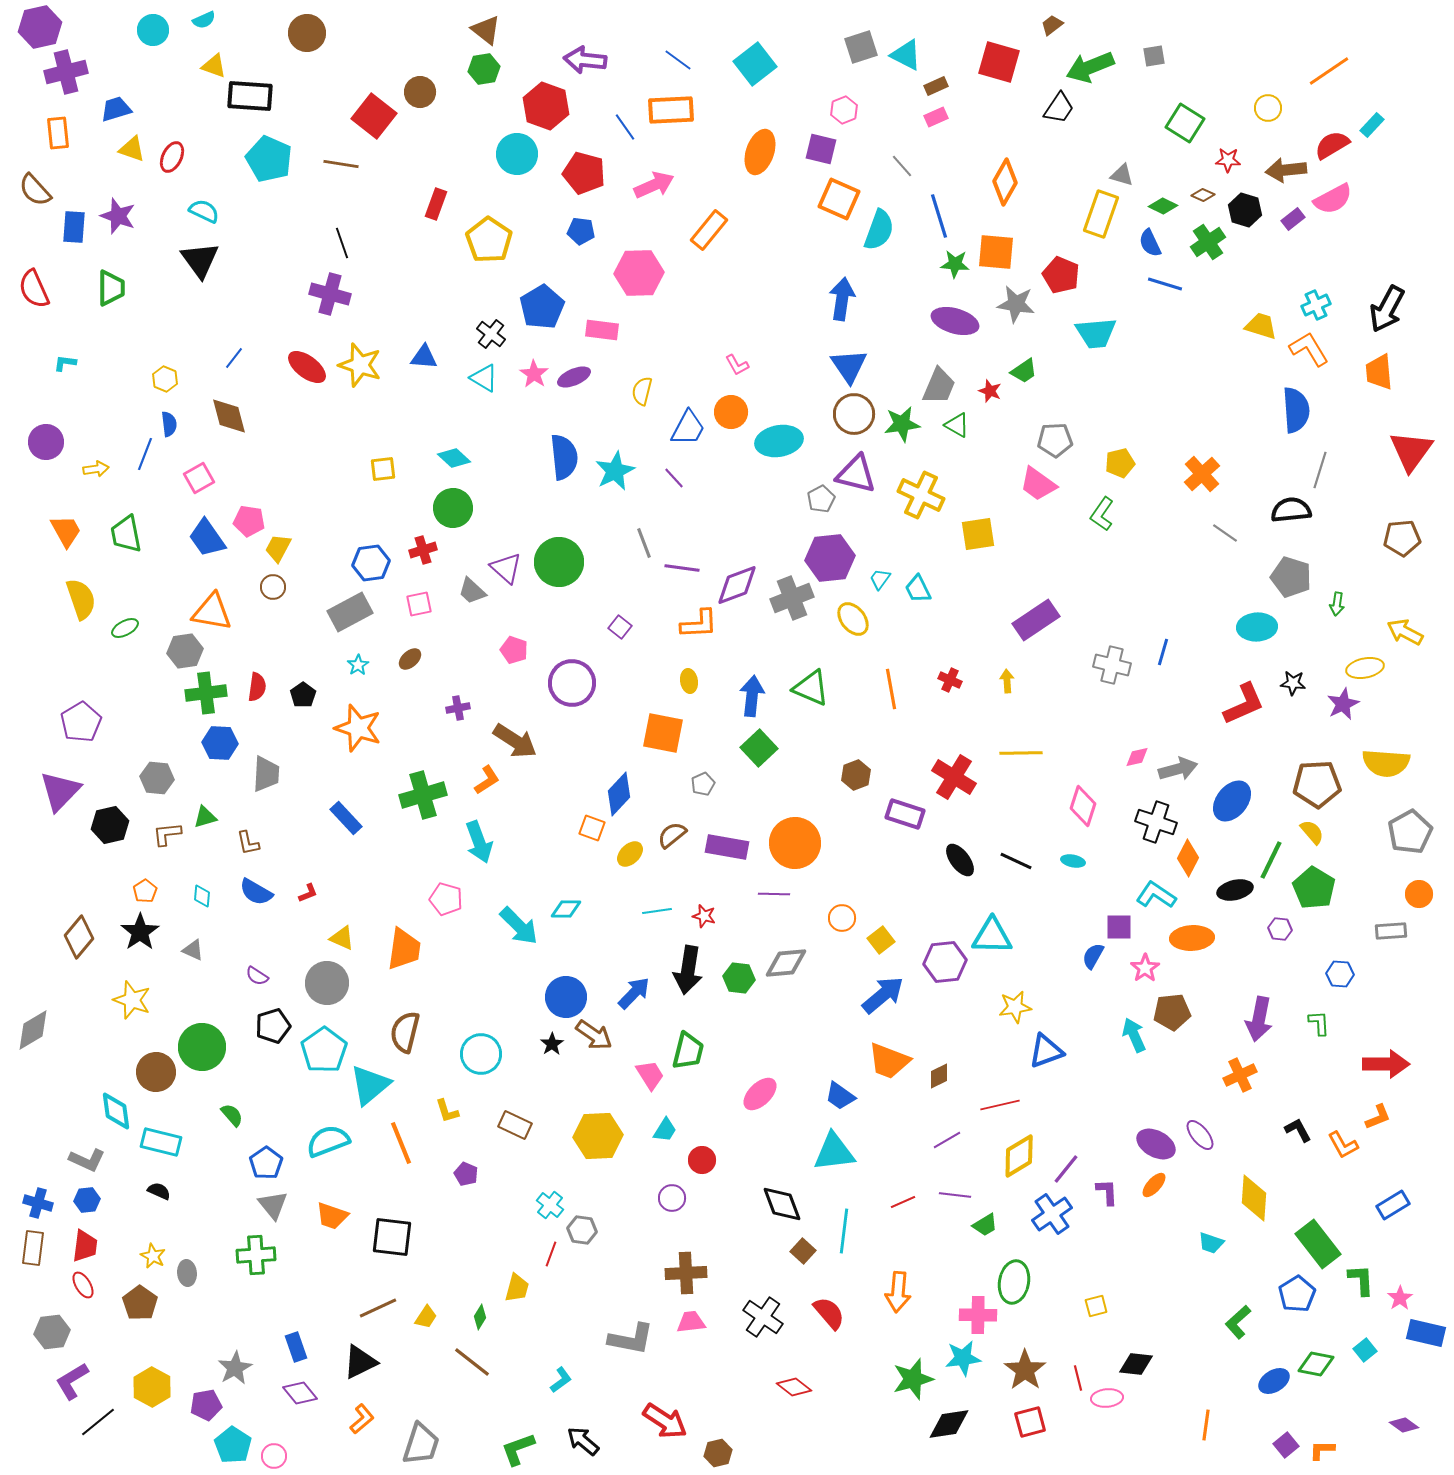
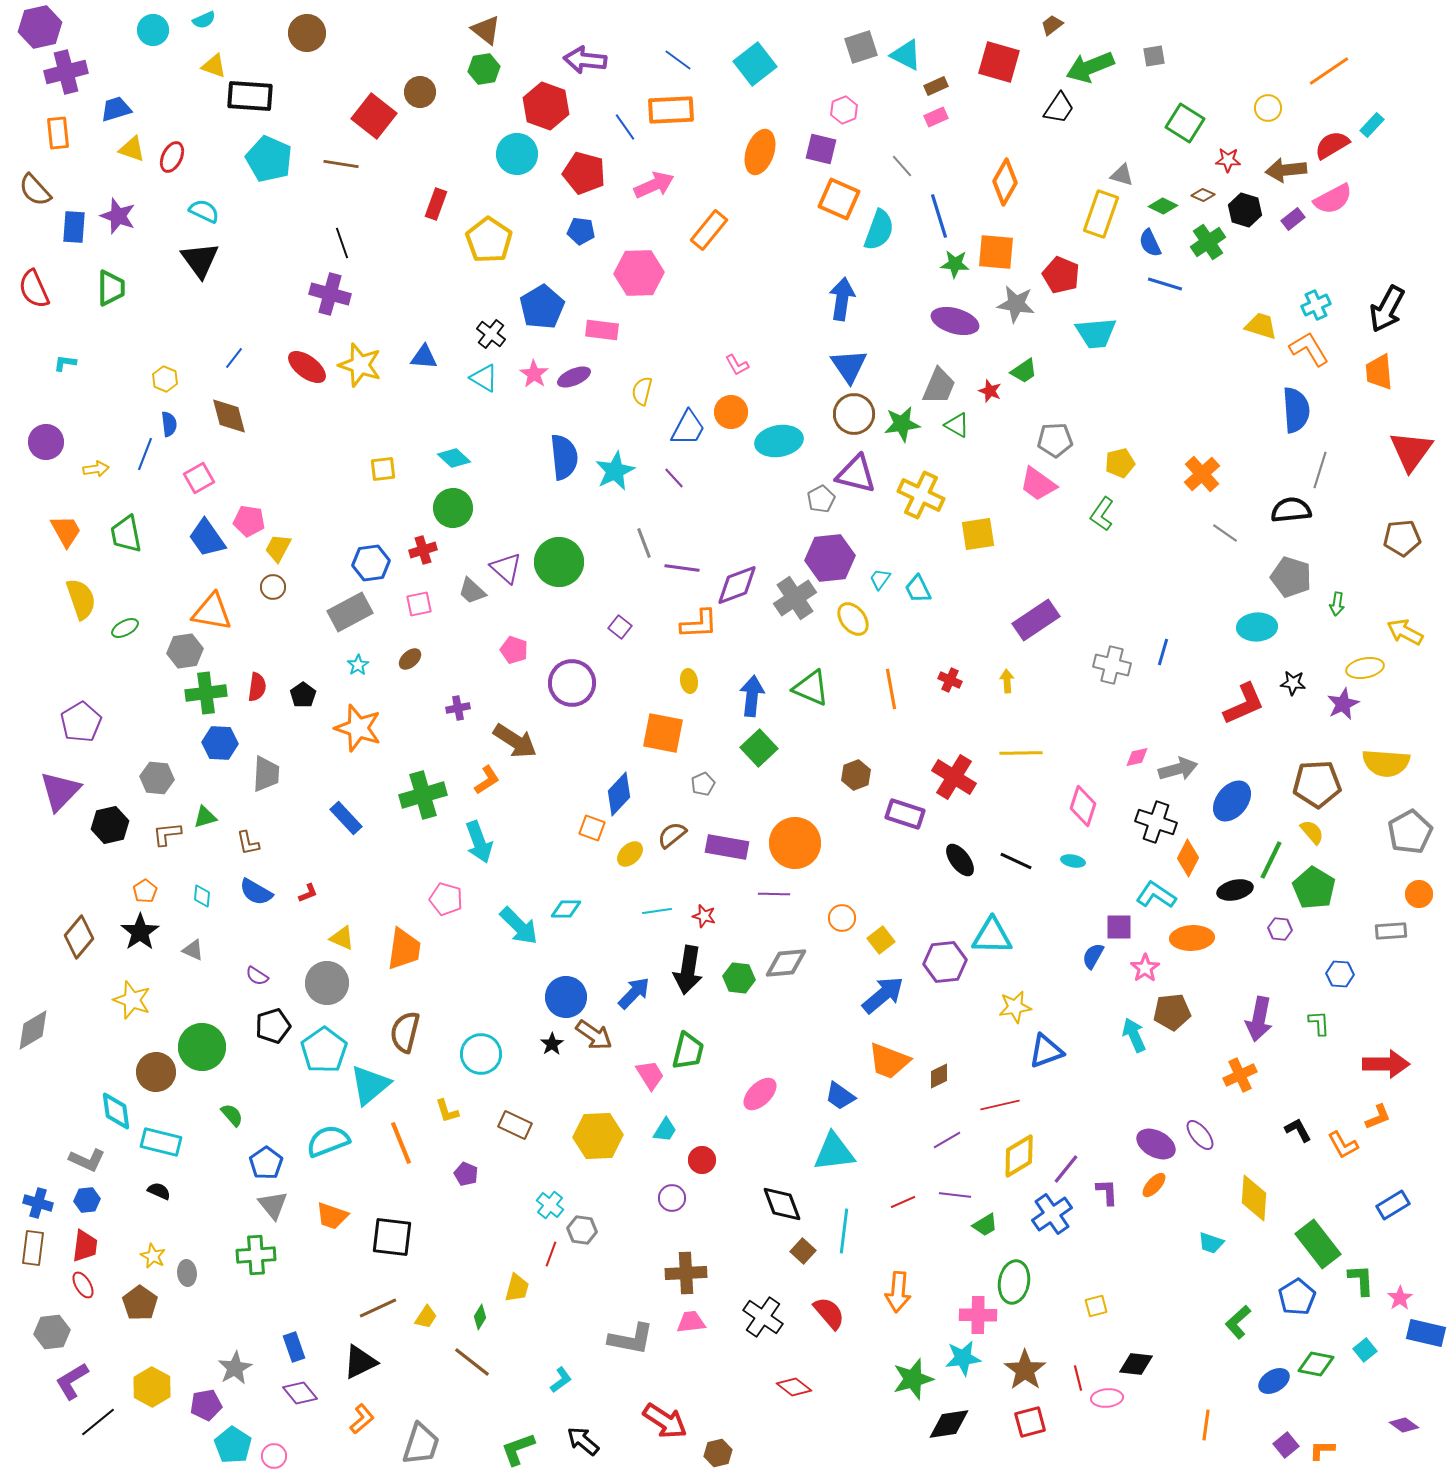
gray cross at (792, 598): moved 3 px right; rotated 12 degrees counterclockwise
blue pentagon at (1297, 1294): moved 3 px down
blue rectangle at (296, 1347): moved 2 px left
